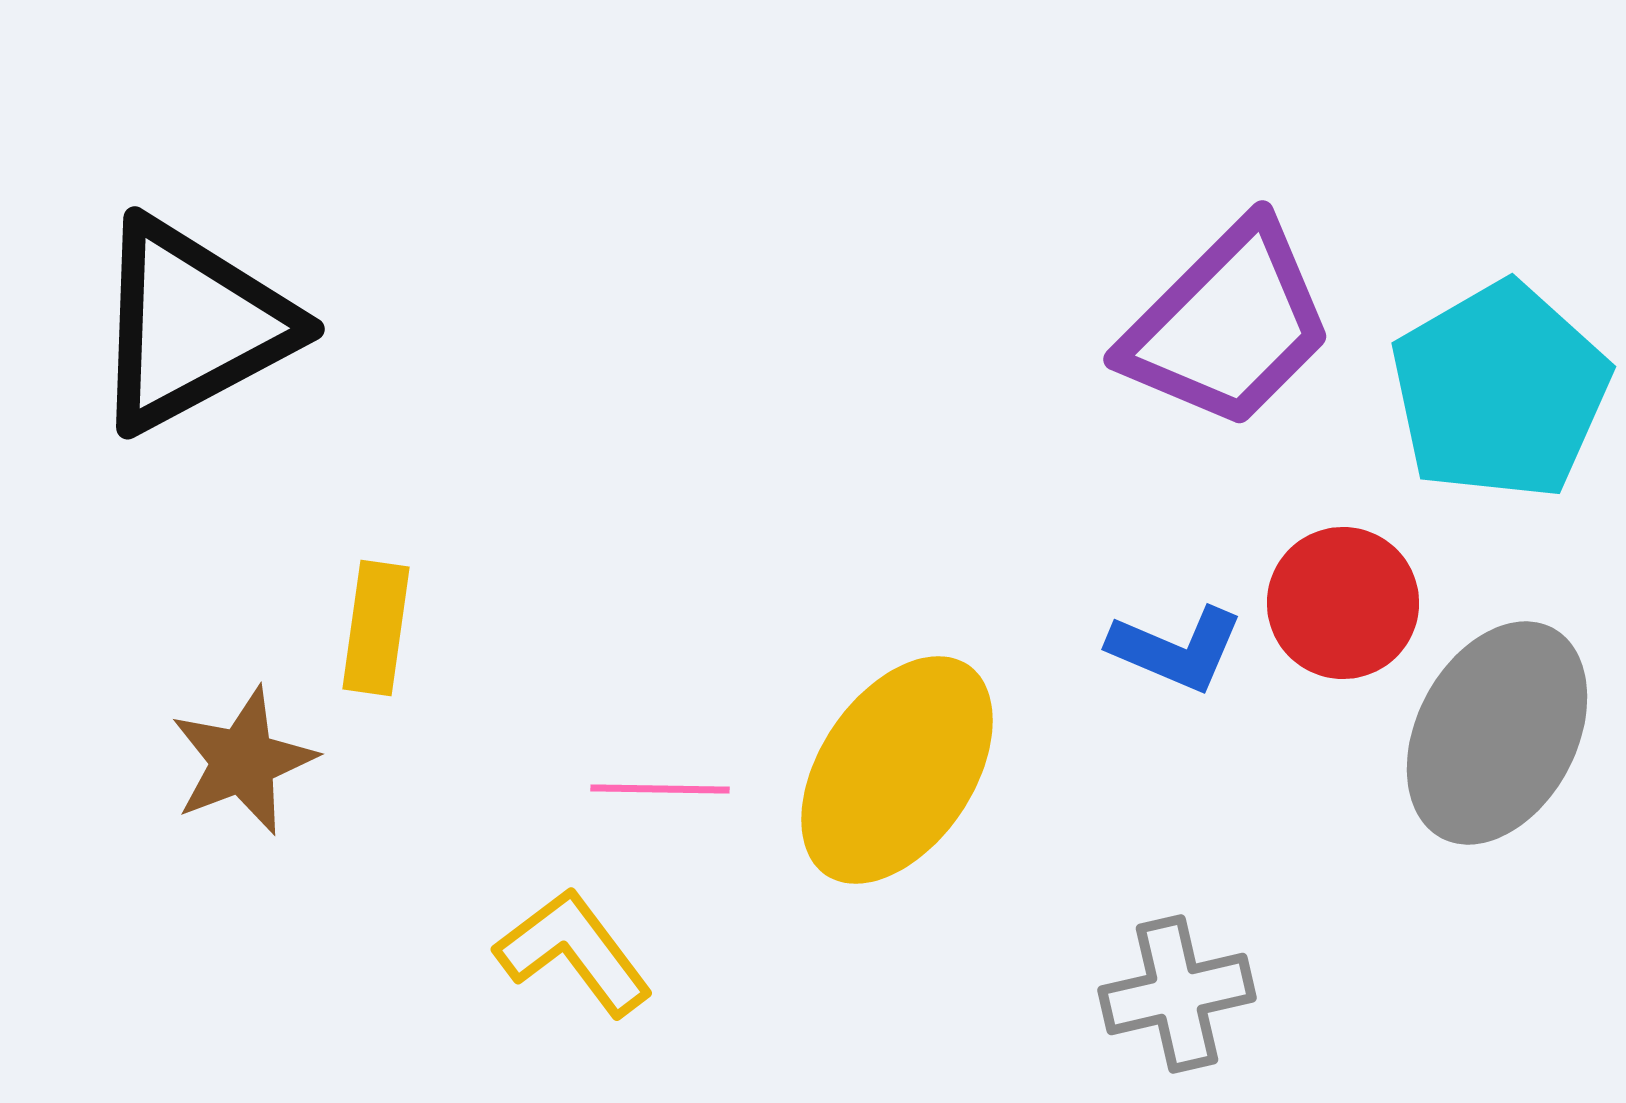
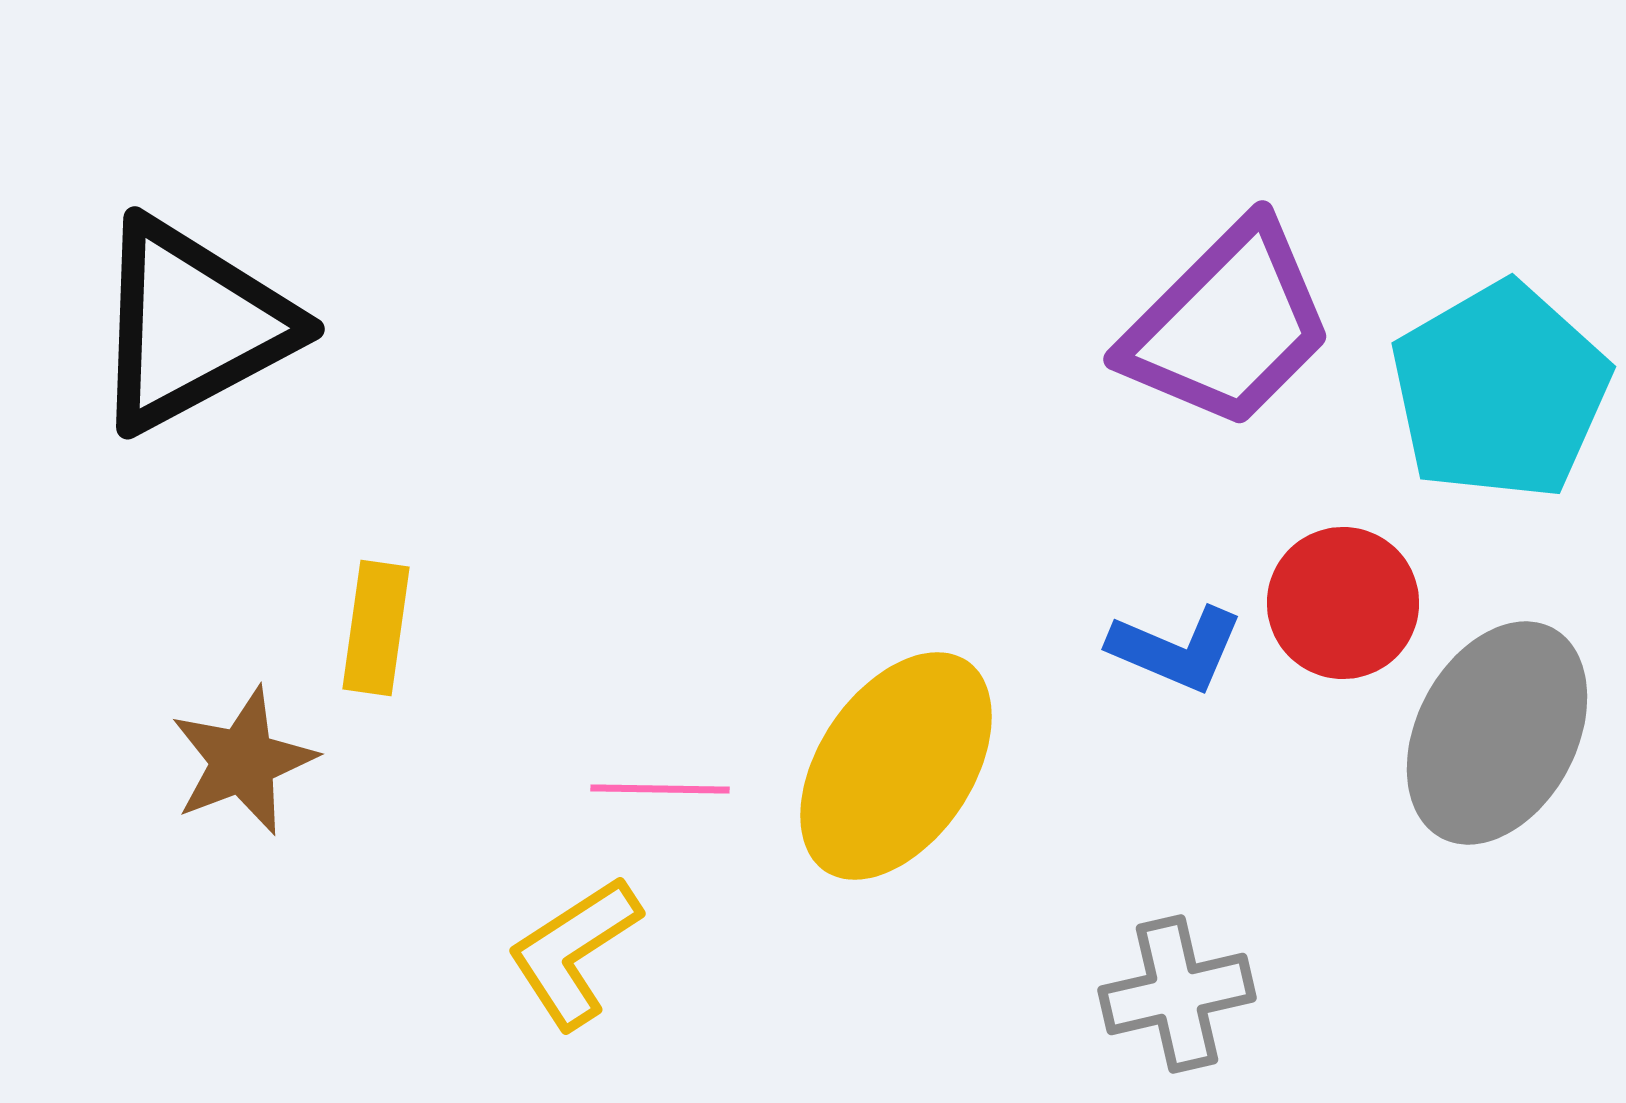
yellow ellipse: moved 1 px left, 4 px up
yellow L-shape: rotated 86 degrees counterclockwise
